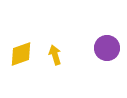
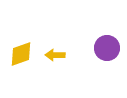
yellow arrow: rotated 72 degrees counterclockwise
